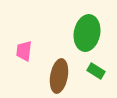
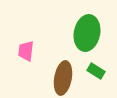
pink trapezoid: moved 2 px right
brown ellipse: moved 4 px right, 2 px down
